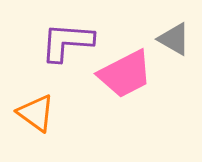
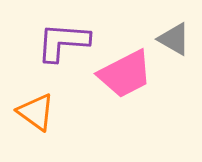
purple L-shape: moved 4 px left
orange triangle: moved 1 px up
